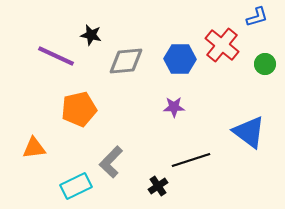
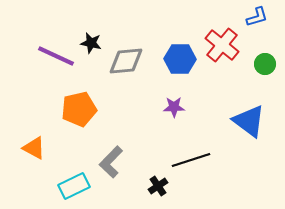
black star: moved 8 px down
blue triangle: moved 11 px up
orange triangle: rotated 35 degrees clockwise
cyan rectangle: moved 2 px left
